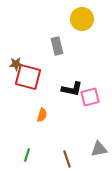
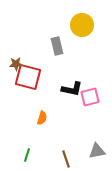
yellow circle: moved 6 px down
orange semicircle: moved 3 px down
gray triangle: moved 2 px left, 2 px down
brown line: moved 1 px left
